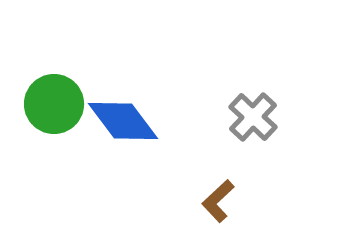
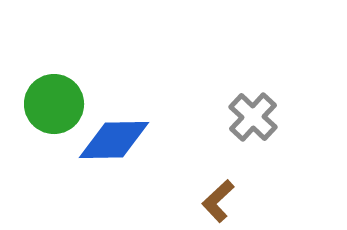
blue diamond: moved 9 px left, 19 px down; rotated 54 degrees counterclockwise
